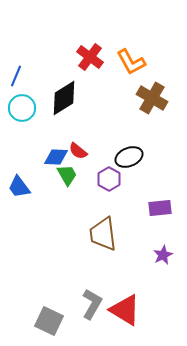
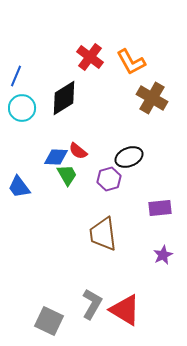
purple hexagon: rotated 15 degrees clockwise
